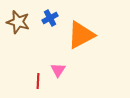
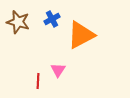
blue cross: moved 2 px right, 1 px down
